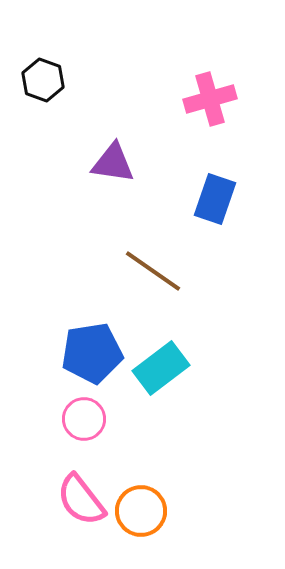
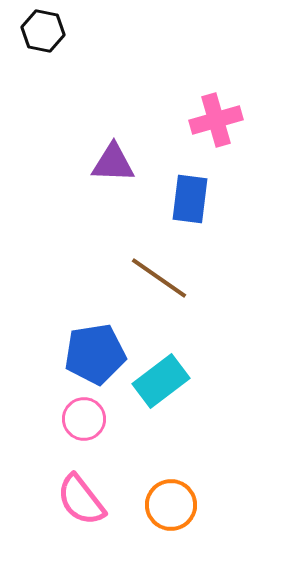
black hexagon: moved 49 px up; rotated 9 degrees counterclockwise
pink cross: moved 6 px right, 21 px down
purple triangle: rotated 6 degrees counterclockwise
blue rectangle: moved 25 px left; rotated 12 degrees counterclockwise
brown line: moved 6 px right, 7 px down
blue pentagon: moved 3 px right, 1 px down
cyan rectangle: moved 13 px down
orange circle: moved 30 px right, 6 px up
